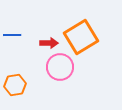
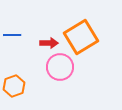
orange hexagon: moved 1 px left, 1 px down; rotated 10 degrees counterclockwise
